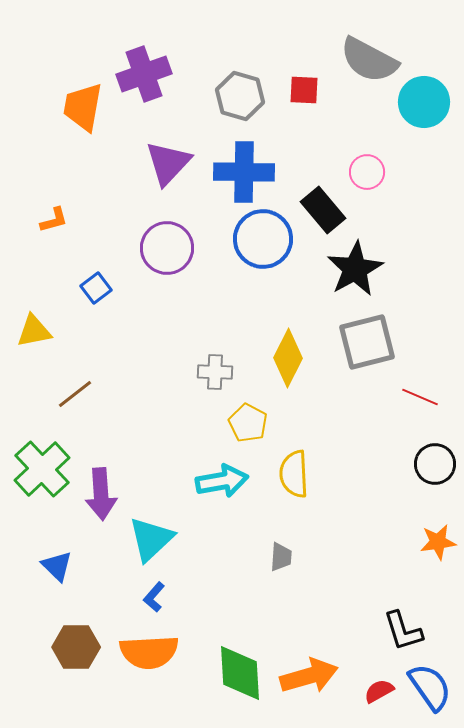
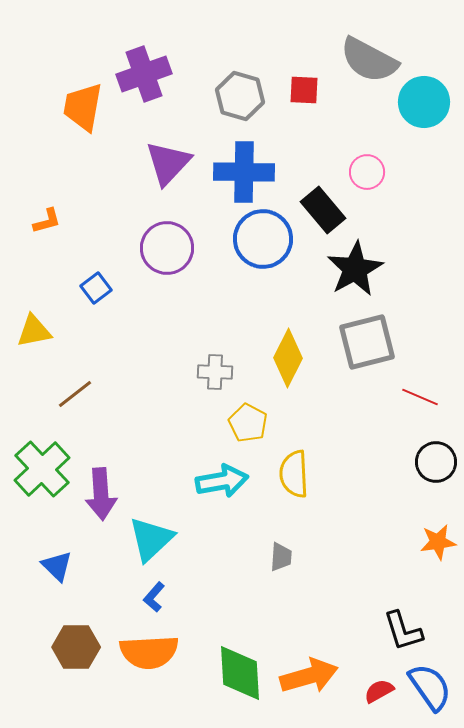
orange L-shape: moved 7 px left, 1 px down
black circle: moved 1 px right, 2 px up
